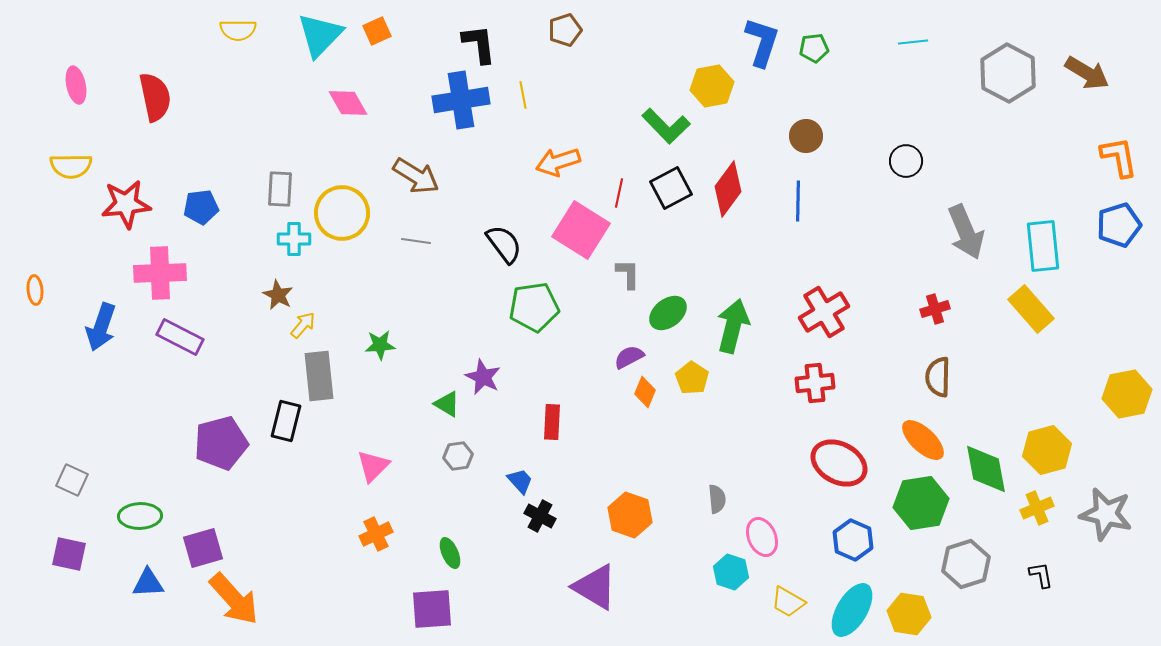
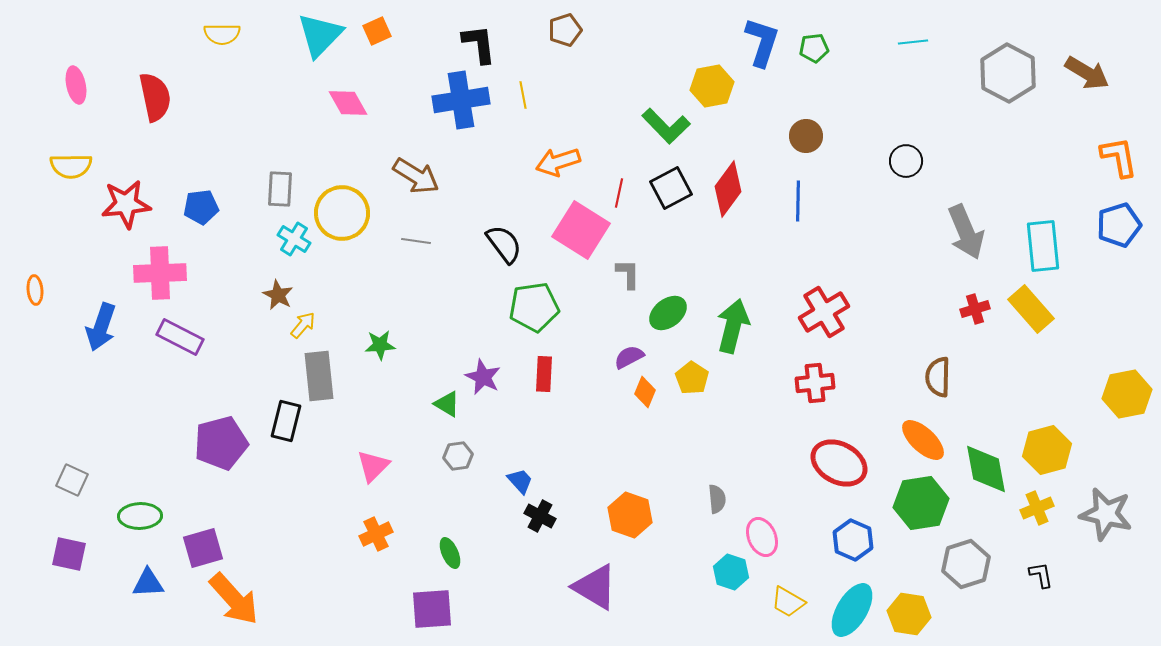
yellow semicircle at (238, 30): moved 16 px left, 4 px down
cyan cross at (294, 239): rotated 32 degrees clockwise
red cross at (935, 309): moved 40 px right
red rectangle at (552, 422): moved 8 px left, 48 px up
